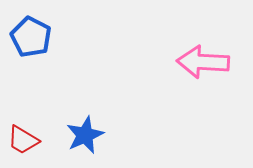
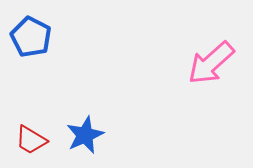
pink arrow: moved 8 px right, 1 px down; rotated 45 degrees counterclockwise
red trapezoid: moved 8 px right
